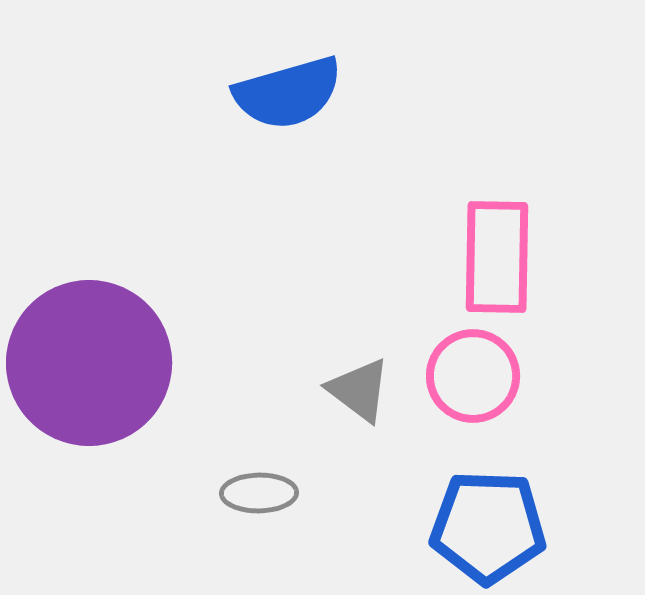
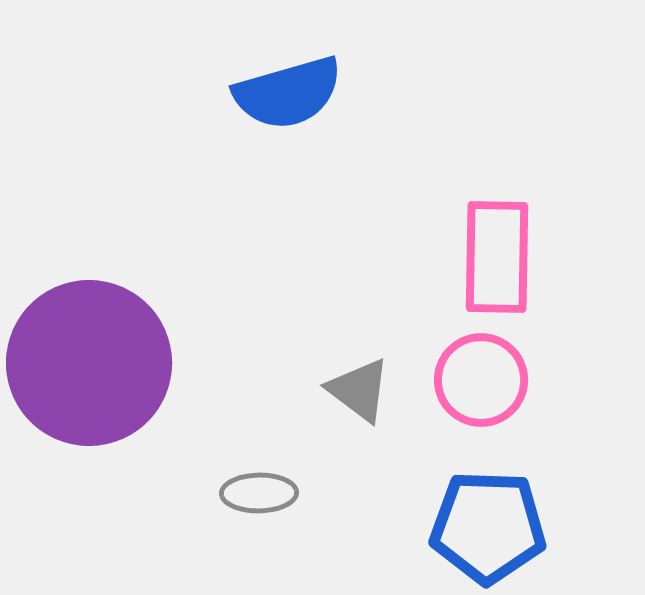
pink circle: moved 8 px right, 4 px down
